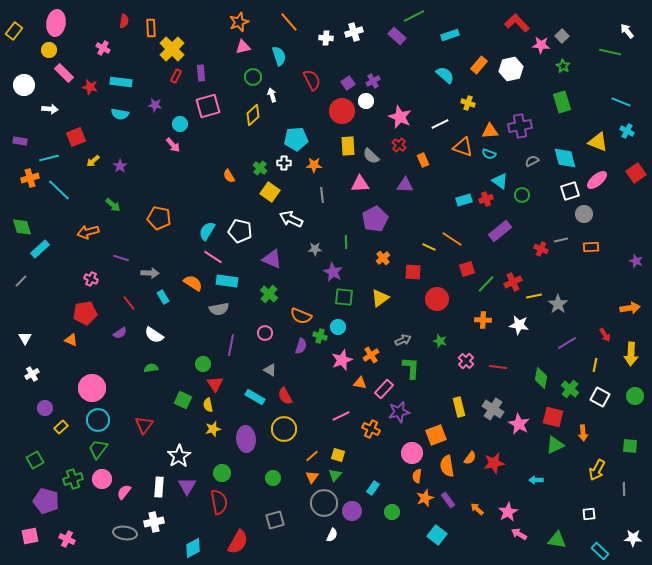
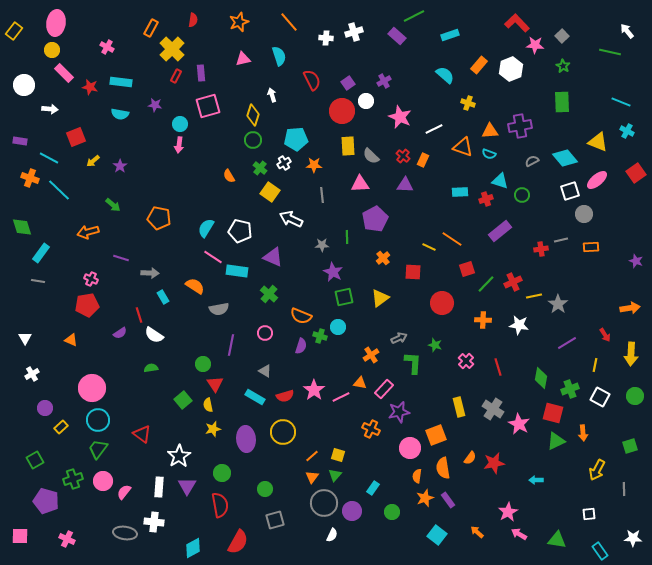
red semicircle at (124, 21): moved 69 px right, 1 px up
orange rectangle at (151, 28): rotated 30 degrees clockwise
pink star at (541, 45): moved 6 px left
pink triangle at (243, 47): moved 12 px down
pink cross at (103, 48): moved 4 px right, 1 px up
yellow circle at (49, 50): moved 3 px right
white hexagon at (511, 69): rotated 10 degrees counterclockwise
green circle at (253, 77): moved 63 px down
purple cross at (373, 81): moved 11 px right
green rectangle at (562, 102): rotated 15 degrees clockwise
yellow diamond at (253, 115): rotated 30 degrees counterclockwise
white line at (440, 124): moved 6 px left, 5 px down
pink arrow at (173, 145): moved 6 px right; rotated 49 degrees clockwise
red cross at (399, 145): moved 4 px right, 11 px down
cyan line at (49, 158): rotated 42 degrees clockwise
cyan diamond at (565, 158): rotated 25 degrees counterclockwise
orange rectangle at (423, 160): rotated 48 degrees clockwise
white cross at (284, 163): rotated 32 degrees counterclockwise
orange cross at (30, 178): rotated 36 degrees clockwise
cyan triangle at (500, 181): rotated 18 degrees counterclockwise
cyan rectangle at (464, 200): moved 4 px left, 8 px up; rotated 14 degrees clockwise
cyan semicircle at (207, 231): moved 1 px left, 3 px up
green line at (346, 242): moved 1 px right, 5 px up
cyan rectangle at (40, 249): moved 1 px right, 4 px down; rotated 12 degrees counterclockwise
gray star at (315, 249): moved 7 px right, 4 px up
red cross at (541, 249): rotated 32 degrees counterclockwise
purple triangle at (272, 259): moved 1 px right, 2 px up
gray line at (21, 281): moved 17 px right; rotated 56 degrees clockwise
cyan rectangle at (227, 281): moved 10 px right, 10 px up
orange semicircle at (193, 283): moved 2 px right, 3 px down
green square at (344, 297): rotated 18 degrees counterclockwise
red circle at (437, 299): moved 5 px right, 4 px down
red line at (129, 303): moved 10 px right, 12 px down; rotated 21 degrees clockwise
red pentagon at (85, 313): moved 2 px right, 8 px up
gray arrow at (403, 340): moved 4 px left, 2 px up
green star at (440, 341): moved 5 px left, 4 px down
pink star at (342, 360): moved 28 px left, 30 px down; rotated 15 degrees counterclockwise
red line at (498, 367): rotated 66 degrees clockwise
green L-shape at (411, 368): moved 2 px right, 5 px up
gray triangle at (270, 370): moved 5 px left, 1 px down
green cross at (570, 389): rotated 30 degrees clockwise
red semicircle at (285, 396): rotated 78 degrees counterclockwise
green square at (183, 400): rotated 24 degrees clockwise
pink line at (341, 416): moved 19 px up
red square at (553, 417): moved 4 px up
red triangle at (144, 425): moved 2 px left, 9 px down; rotated 30 degrees counterclockwise
yellow circle at (284, 429): moved 1 px left, 3 px down
green triangle at (555, 445): moved 1 px right, 4 px up
green square at (630, 446): rotated 21 degrees counterclockwise
pink circle at (412, 453): moved 2 px left, 5 px up
orange semicircle at (447, 466): moved 4 px left, 2 px down
green circle at (273, 478): moved 8 px left, 11 px down
pink circle at (102, 479): moved 1 px right, 2 px down
red semicircle at (219, 502): moved 1 px right, 3 px down
orange arrow at (477, 509): moved 23 px down
white cross at (154, 522): rotated 18 degrees clockwise
pink square at (30, 536): moved 10 px left; rotated 12 degrees clockwise
cyan rectangle at (600, 551): rotated 12 degrees clockwise
